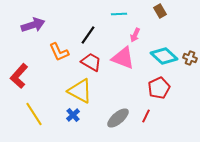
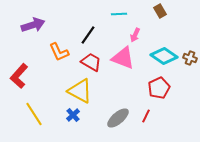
cyan diamond: rotated 8 degrees counterclockwise
